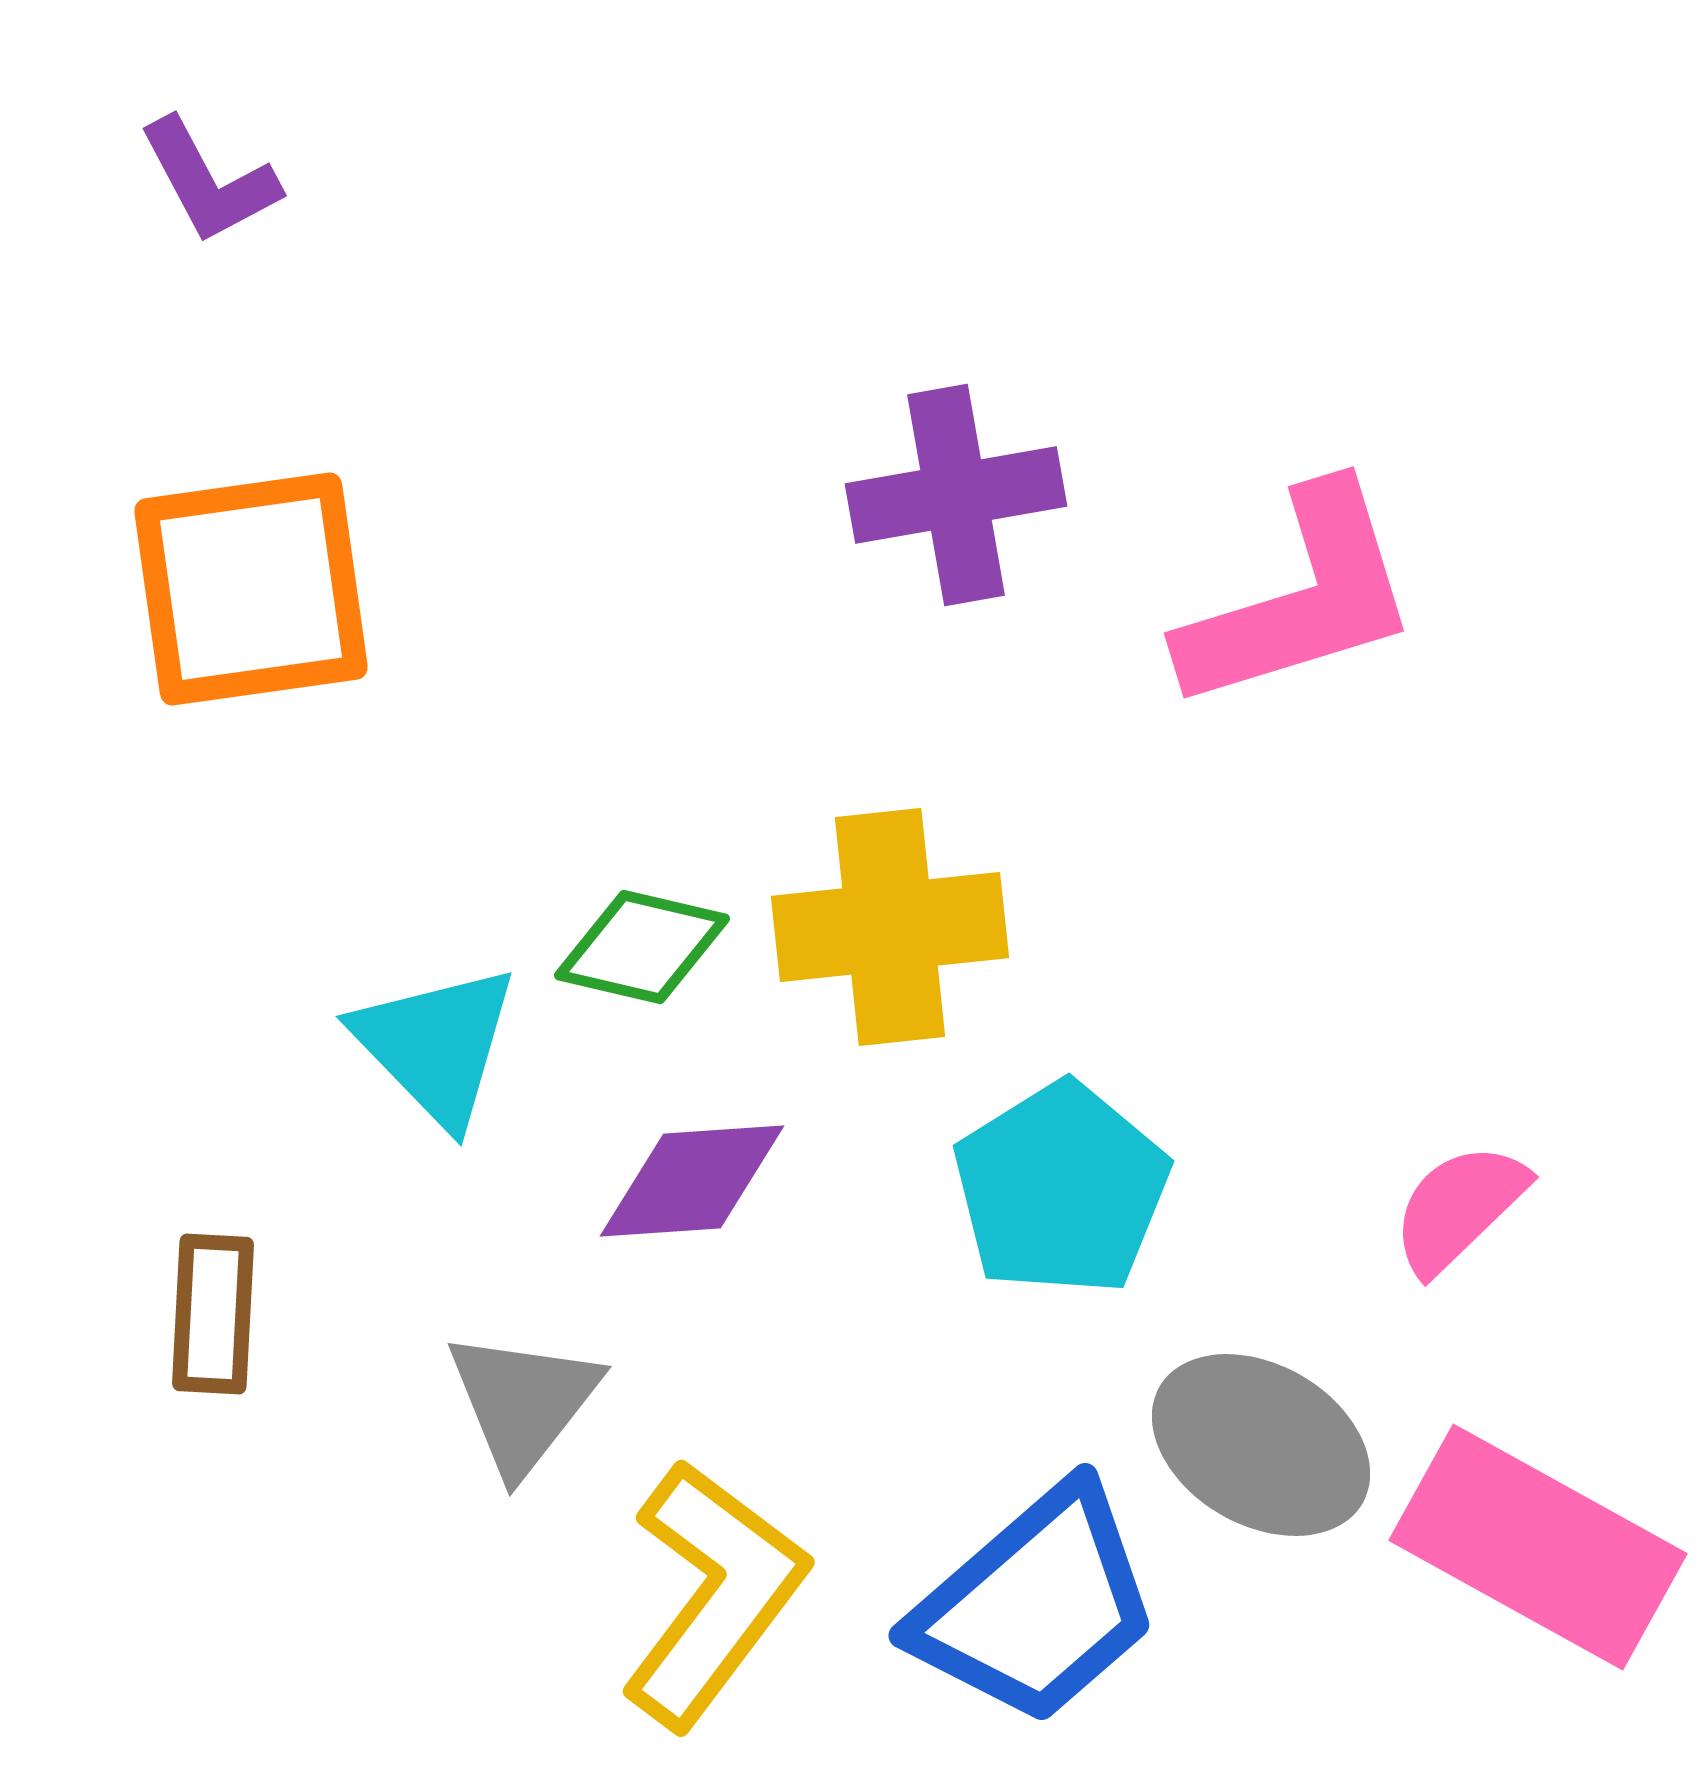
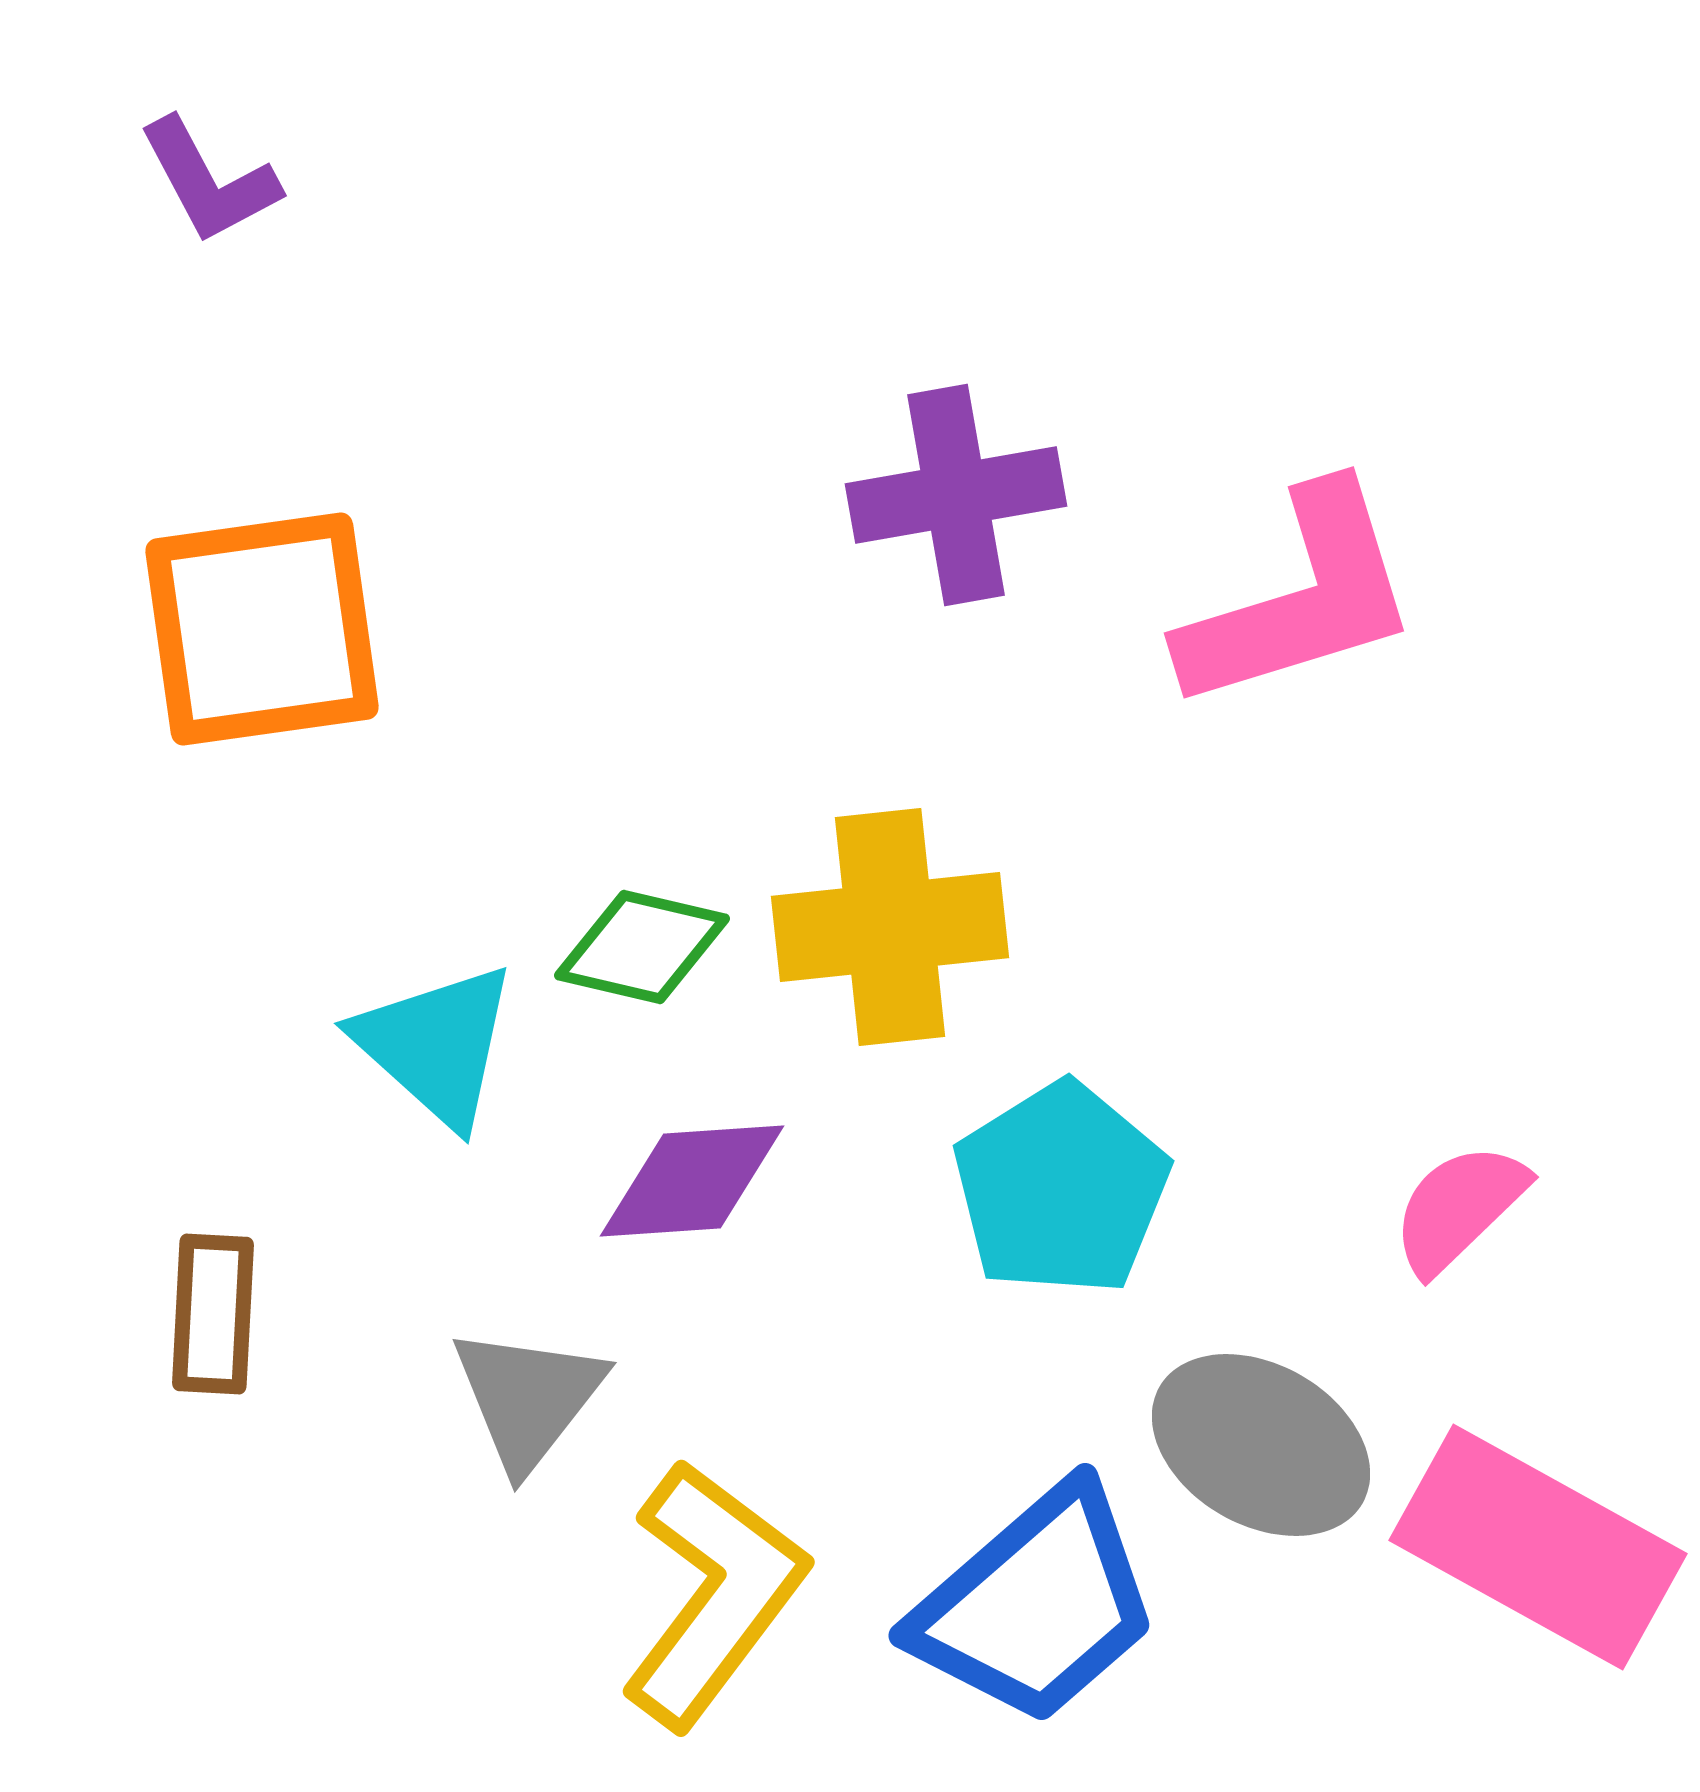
orange square: moved 11 px right, 40 px down
cyan triangle: rotated 4 degrees counterclockwise
gray triangle: moved 5 px right, 4 px up
